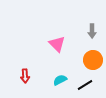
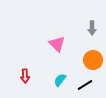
gray arrow: moved 3 px up
cyan semicircle: rotated 24 degrees counterclockwise
